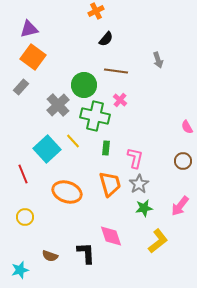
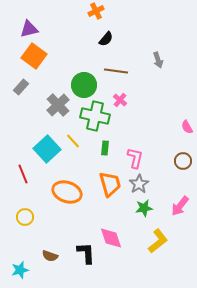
orange square: moved 1 px right, 1 px up
green rectangle: moved 1 px left
pink diamond: moved 2 px down
